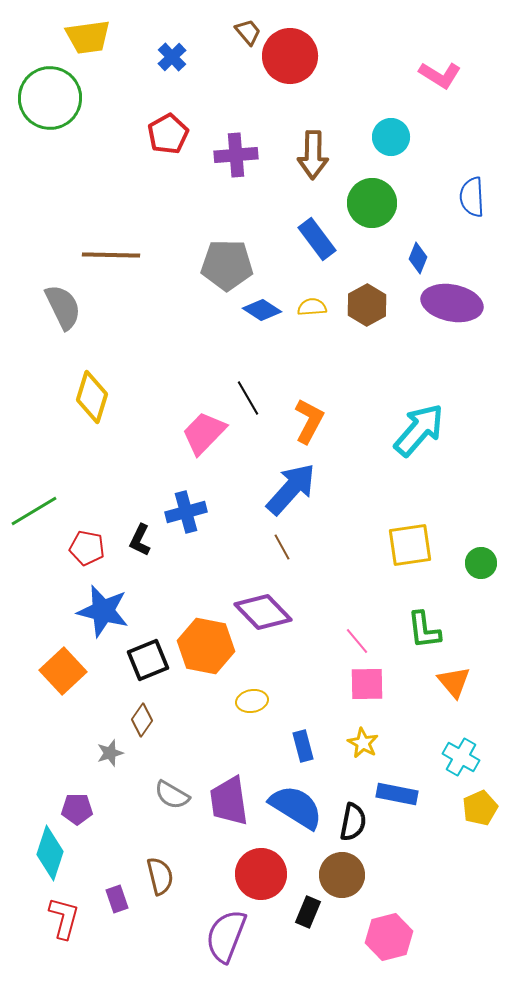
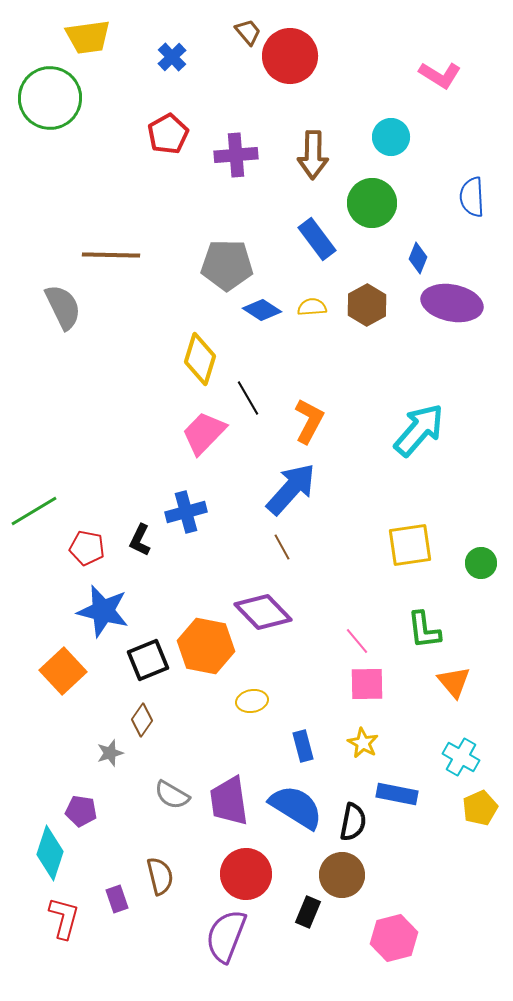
yellow diamond at (92, 397): moved 108 px right, 38 px up
purple pentagon at (77, 809): moved 4 px right, 2 px down; rotated 8 degrees clockwise
red circle at (261, 874): moved 15 px left
pink hexagon at (389, 937): moved 5 px right, 1 px down
